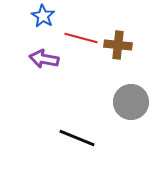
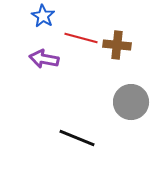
brown cross: moved 1 px left
